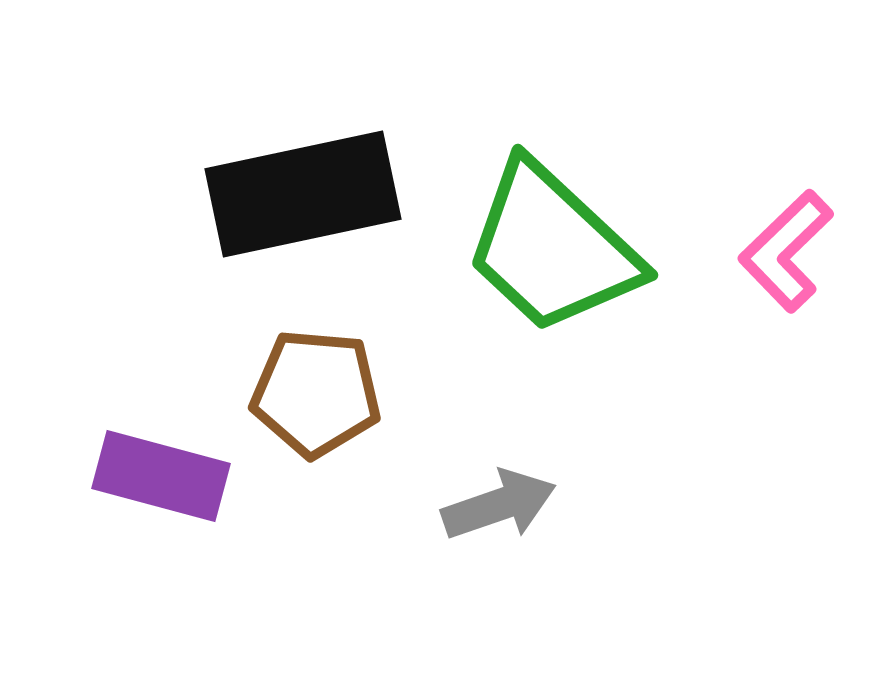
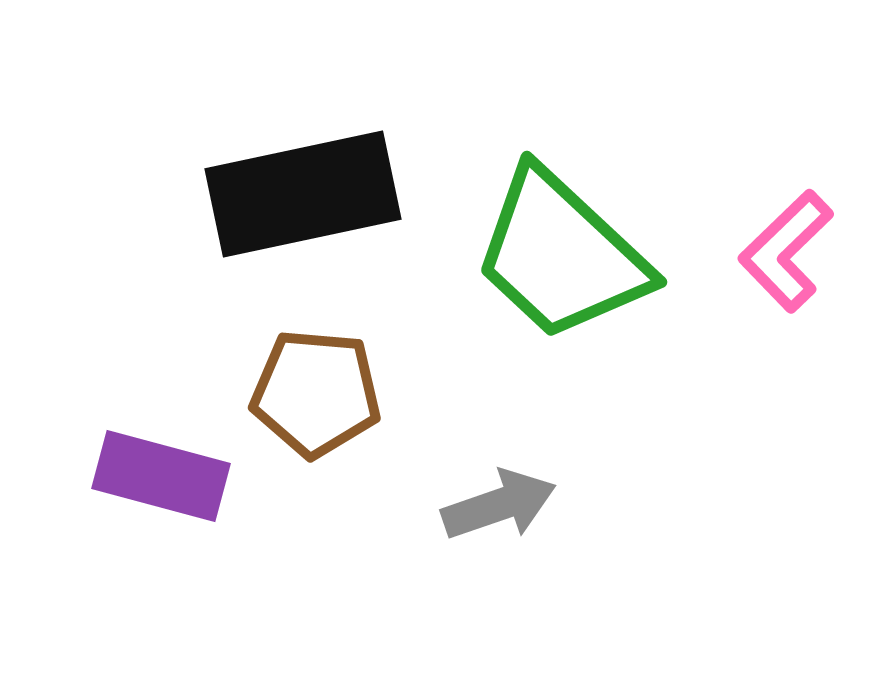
green trapezoid: moved 9 px right, 7 px down
